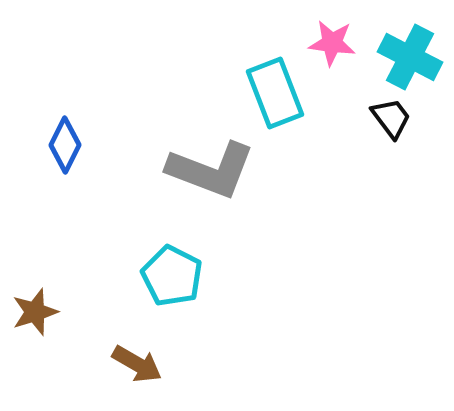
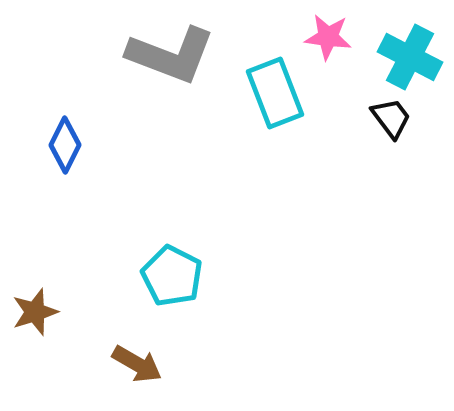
pink star: moved 4 px left, 6 px up
gray L-shape: moved 40 px left, 115 px up
